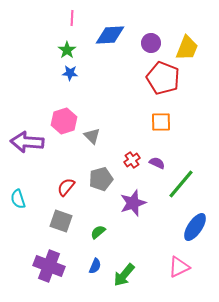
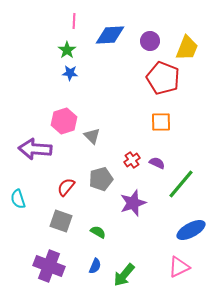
pink line: moved 2 px right, 3 px down
purple circle: moved 1 px left, 2 px up
purple arrow: moved 8 px right, 7 px down
blue ellipse: moved 4 px left, 3 px down; rotated 28 degrees clockwise
green semicircle: rotated 70 degrees clockwise
